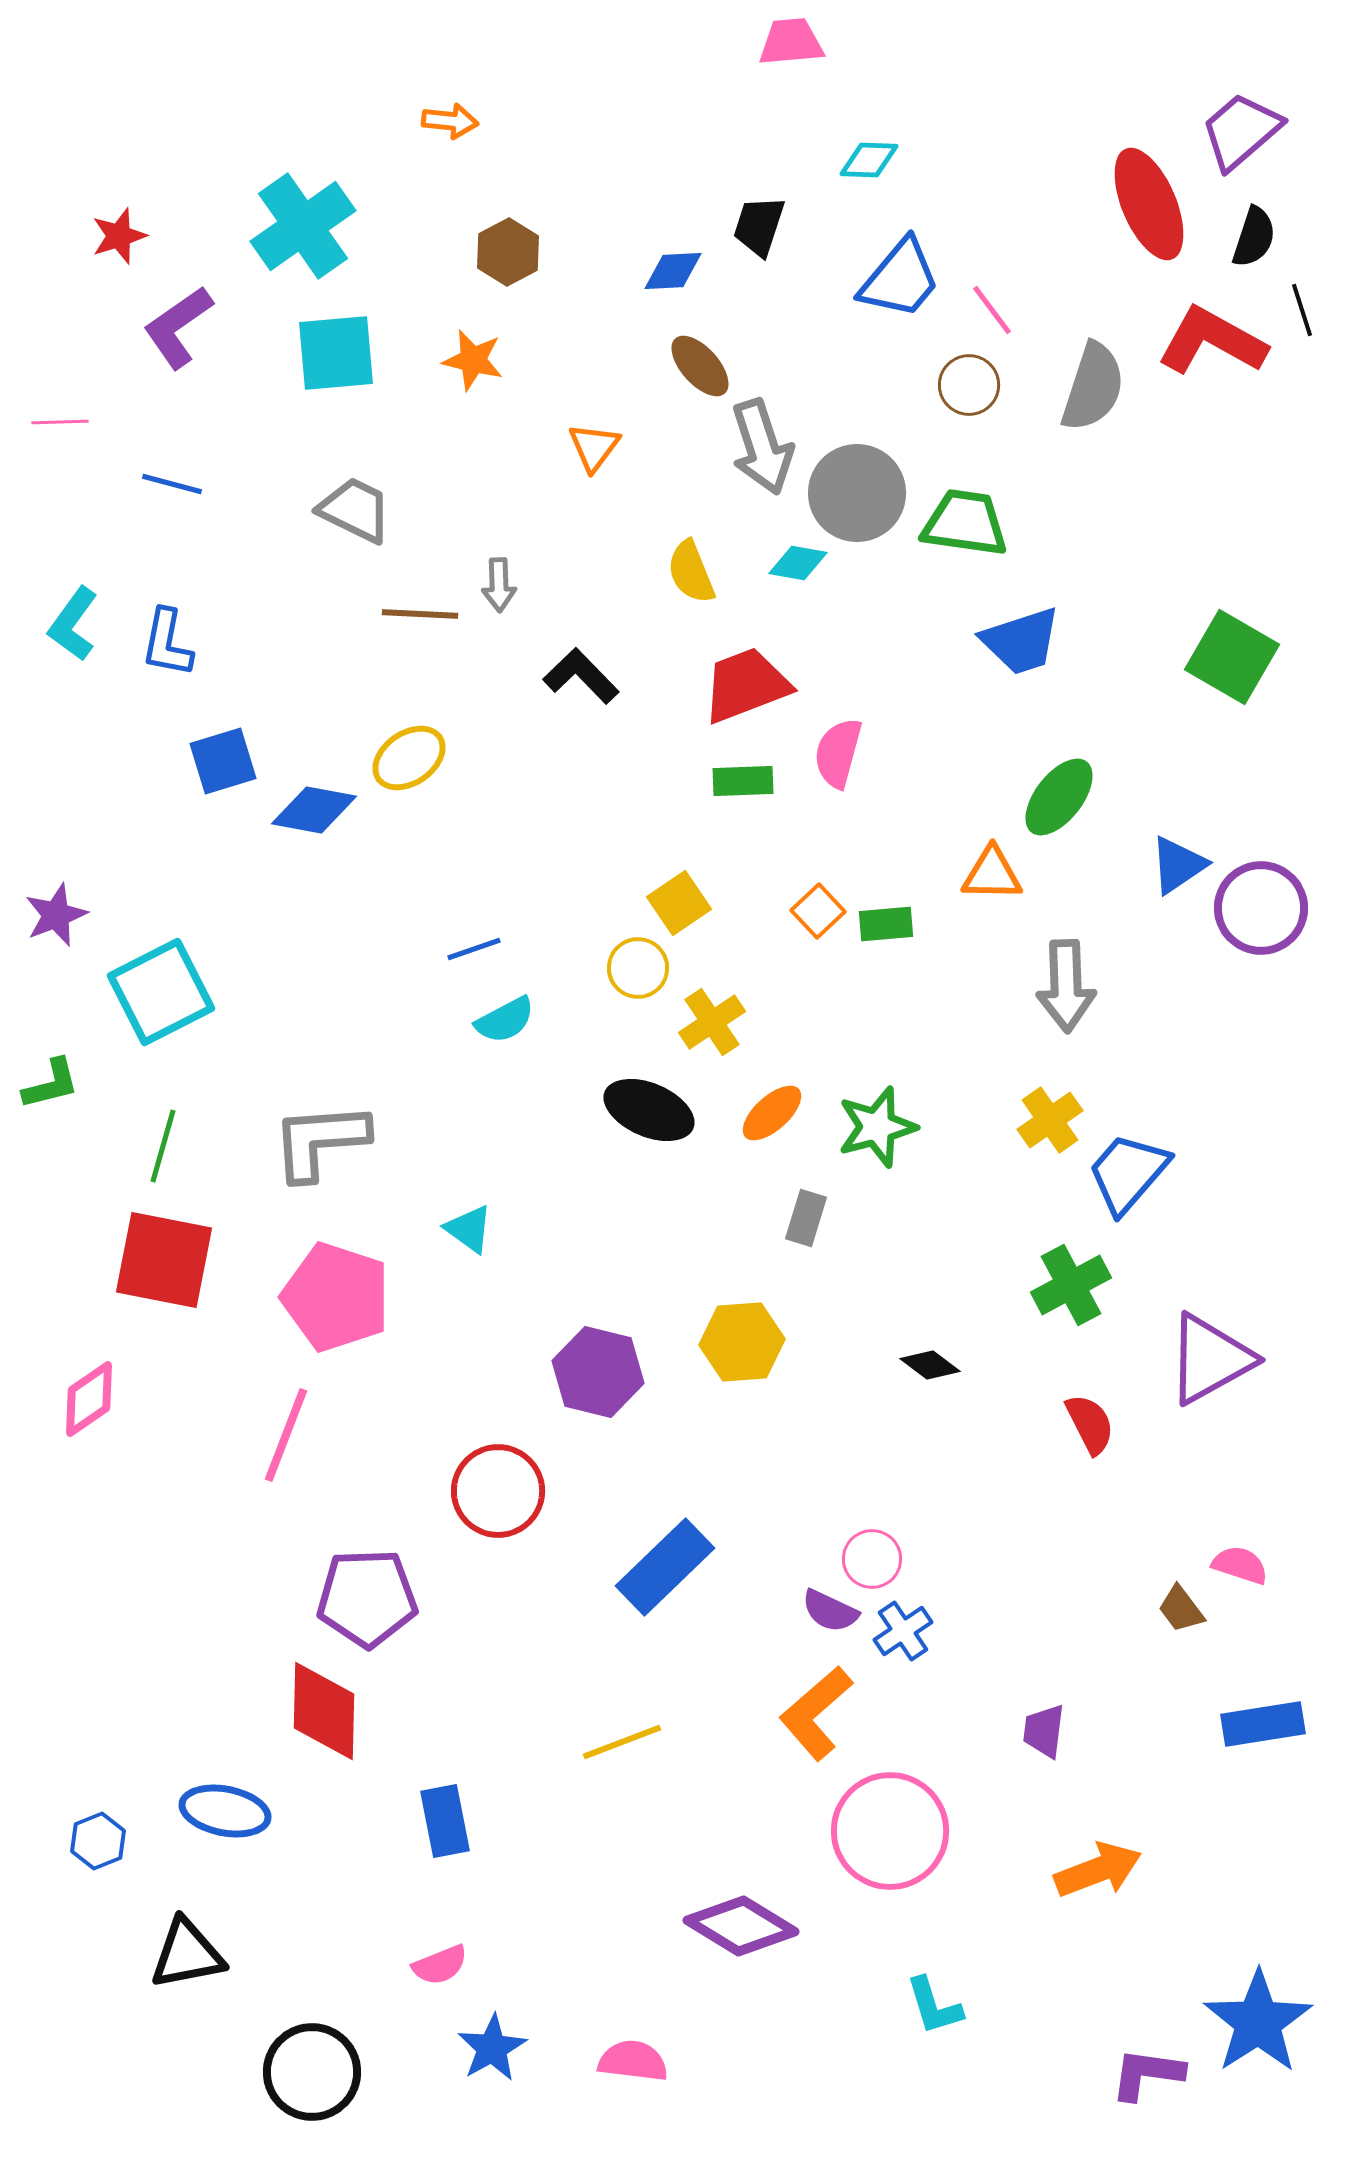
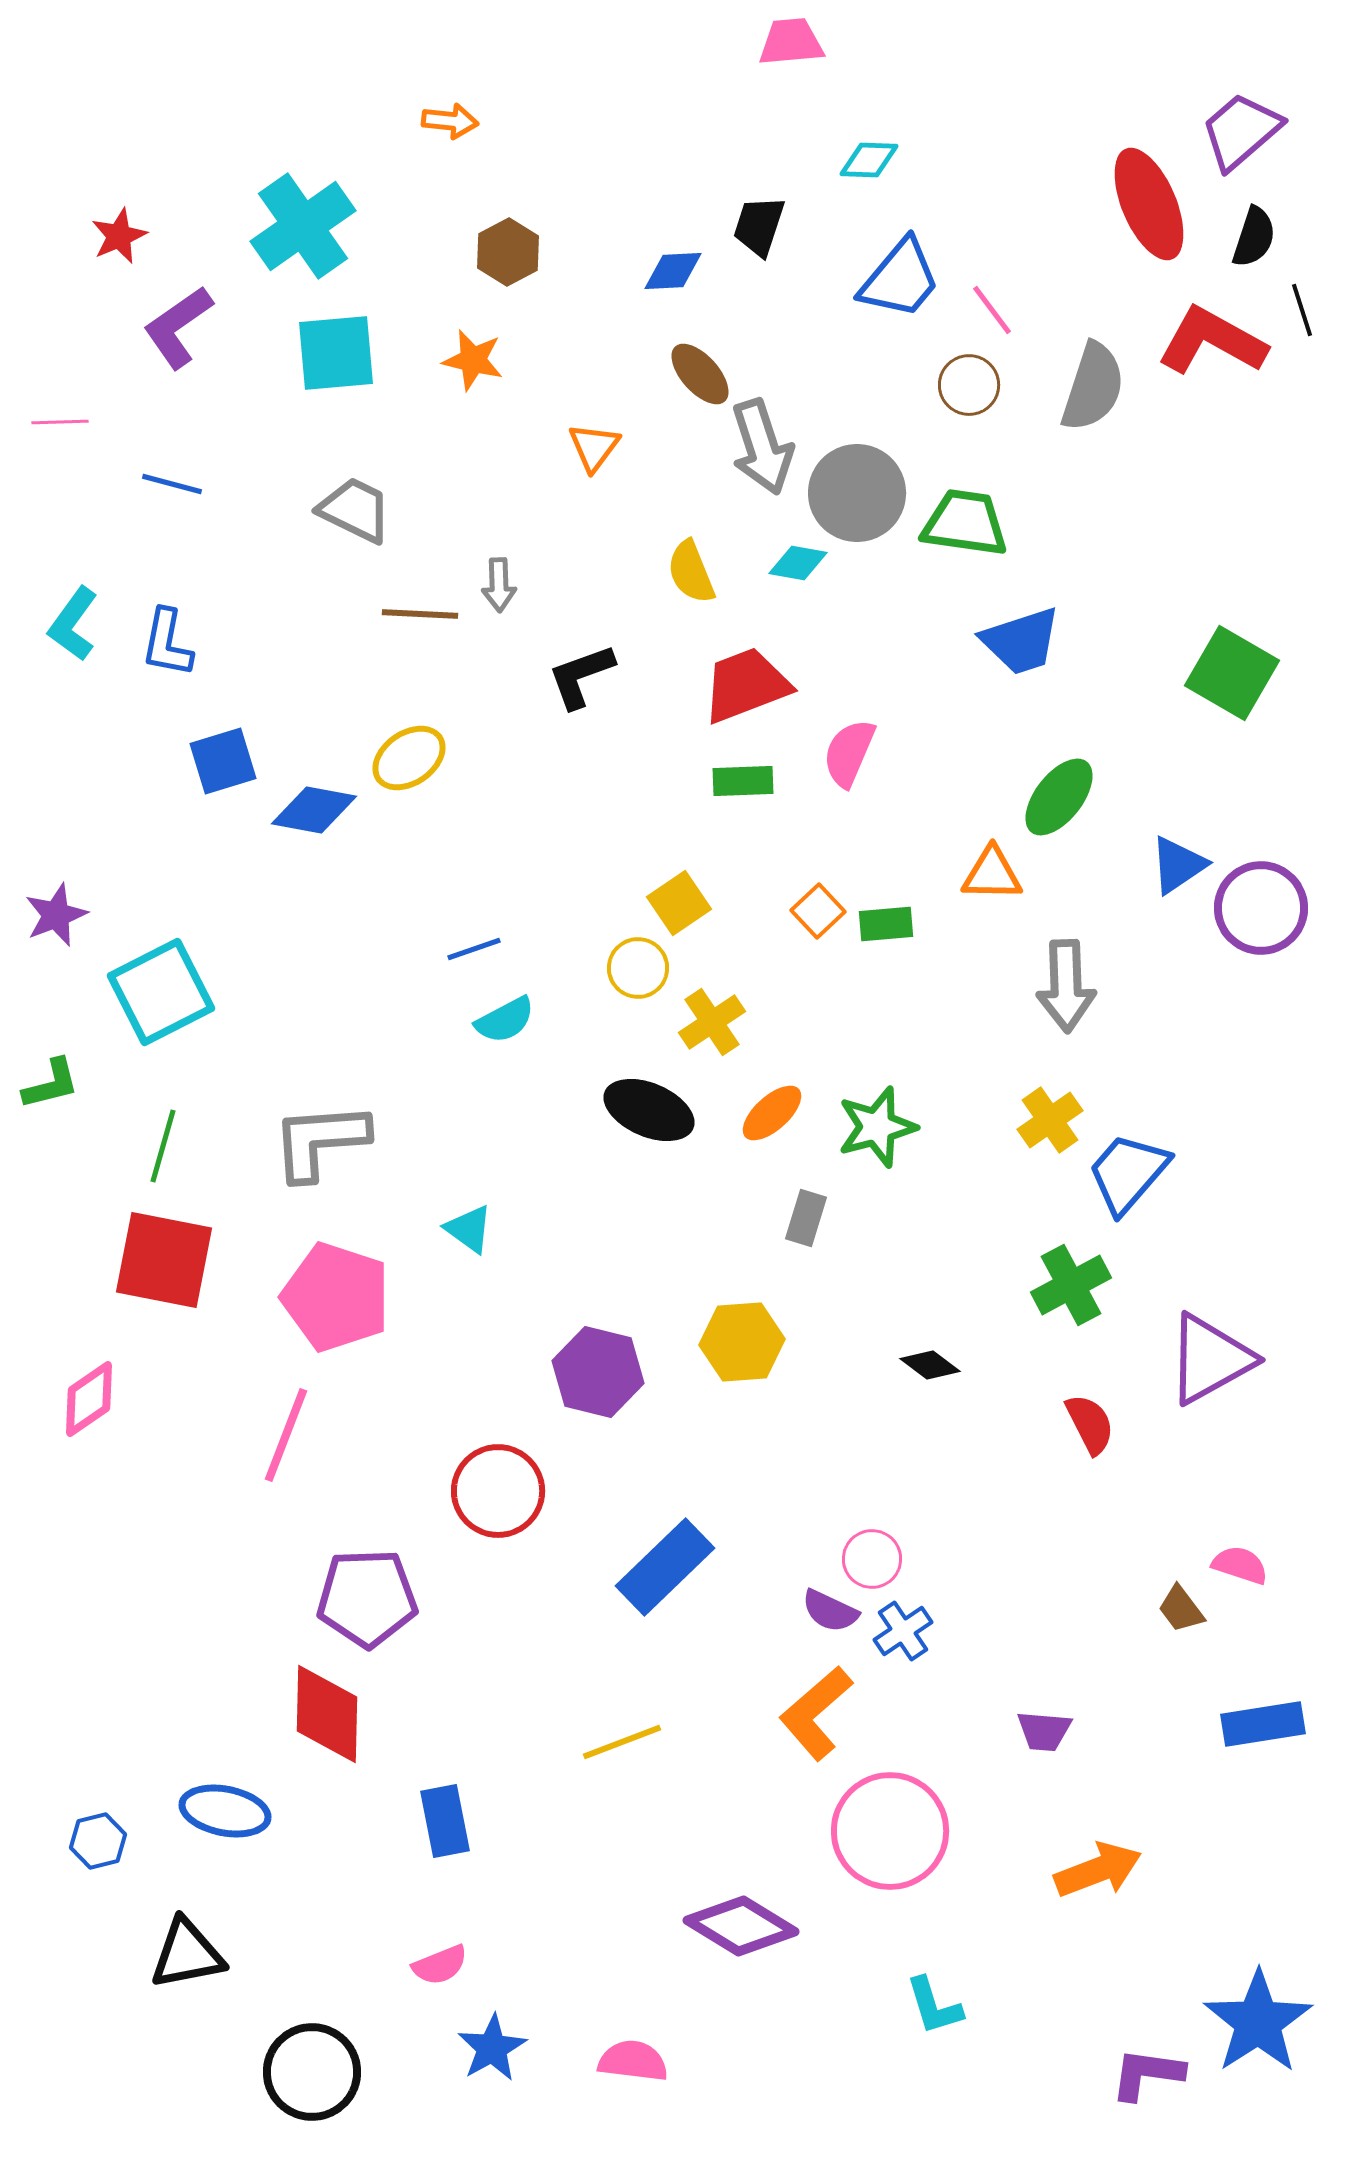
red star at (119, 236): rotated 6 degrees counterclockwise
brown ellipse at (700, 366): moved 8 px down
green square at (1232, 657): moved 16 px down
black L-shape at (581, 676): rotated 66 degrees counterclockwise
pink semicircle at (838, 753): moved 11 px right; rotated 8 degrees clockwise
red diamond at (324, 1711): moved 3 px right, 3 px down
purple trapezoid at (1044, 1731): rotated 92 degrees counterclockwise
blue hexagon at (98, 1841): rotated 8 degrees clockwise
